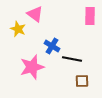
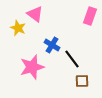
pink rectangle: rotated 18 degrees clockwise
yellow star: moved 1 px up
blue cross: moved 1 px up
black line: rotated 42 degrees clockwise
